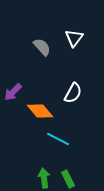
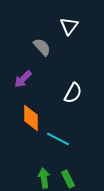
white triangle: moved 5 px left, 12 px up
purple arrow: moved 10 px right, 13 px up
orange diamond: moved 9 px left, 7 px down; rotated 40 degrees clockwise
